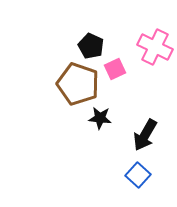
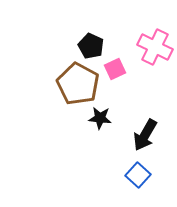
brown pentagon: rotated 9 degrees clockwise
